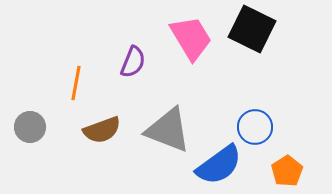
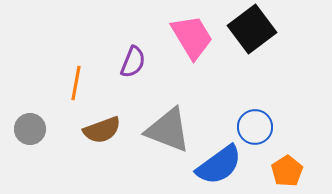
black square: rotated 27 degrees clockwise
pink trapezoid: moved 1 px right, 1 px up
gray circle: moved 2 px down
